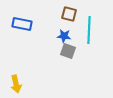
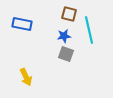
cyan line: rotated 16 degrees counterclockwise
blue star: rotated 16 degrees counterclockwise
gray square: moved 2 px left, 3 px down
yellow arrow: moved 10 px right, 7 px up; rotated 12 degrees counterclockwise
